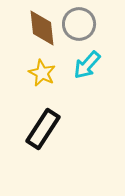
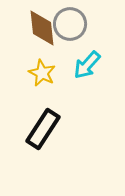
gray circle: moved 9 px left
